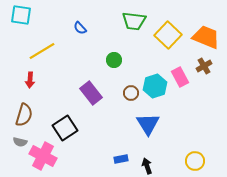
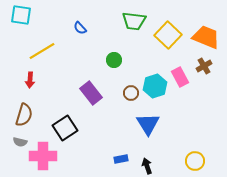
pink cross: rotated 28 degrees counterclockwise
